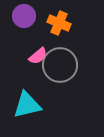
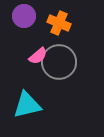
gray circle: moved 1 px left, 3 px up
